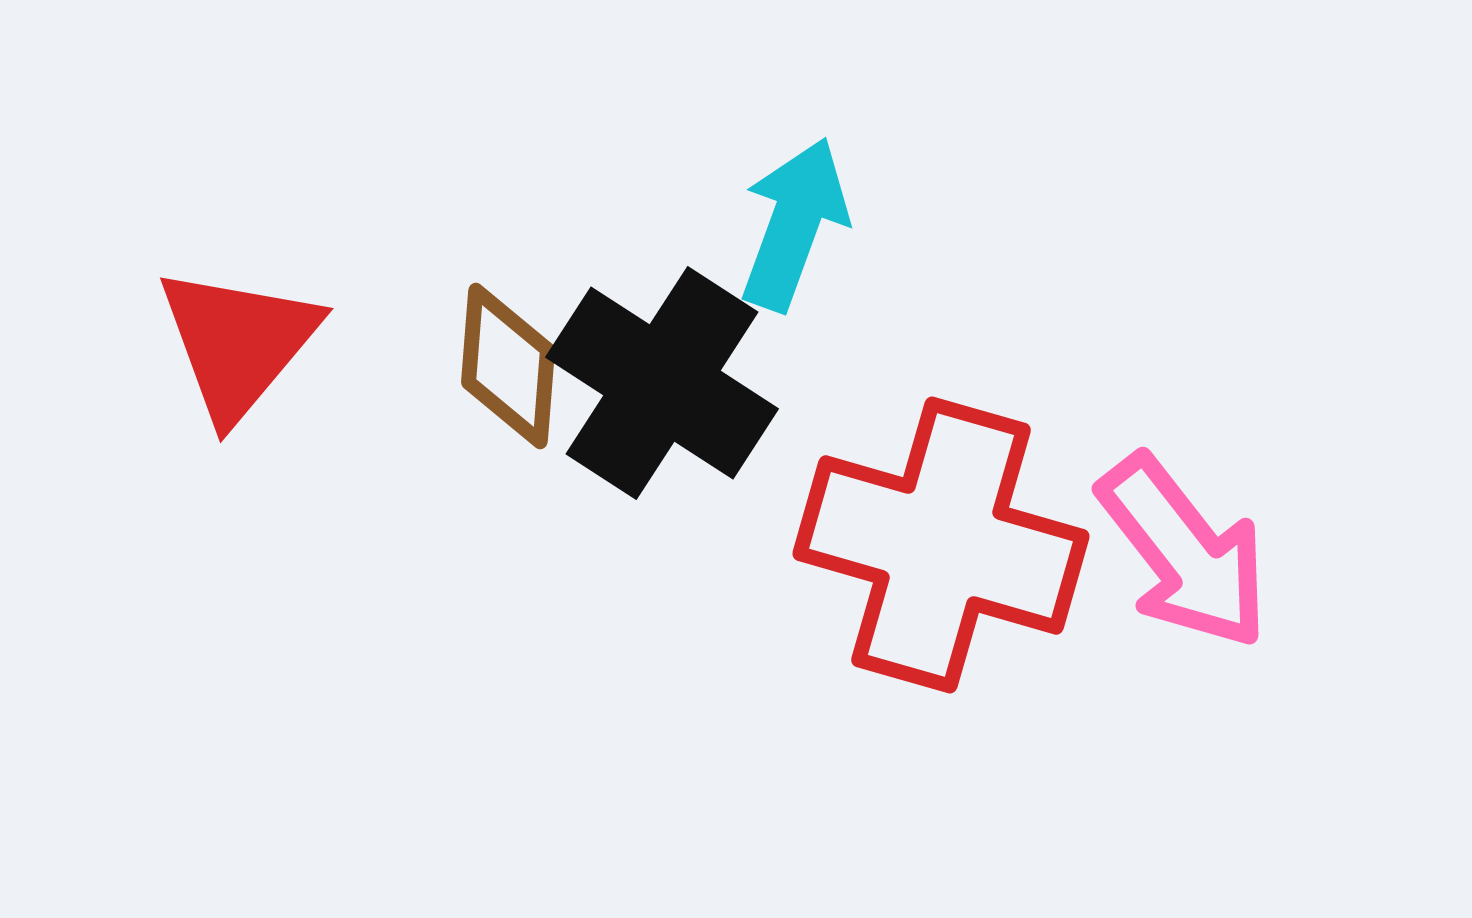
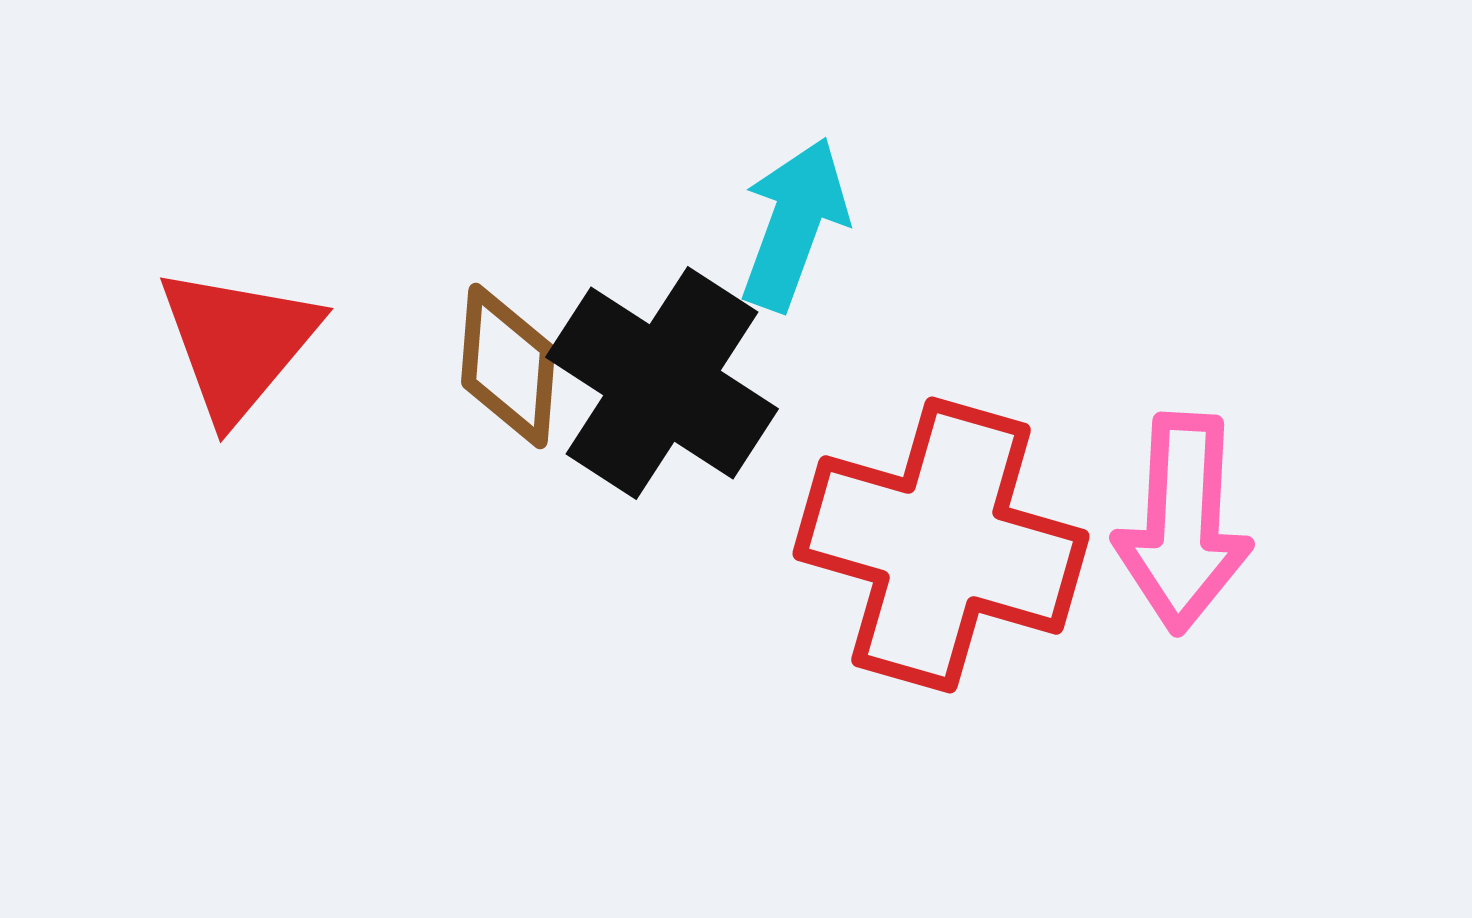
pink arrow: moved 1 px left, 29 px up; rotated 41 degrees clockwise
